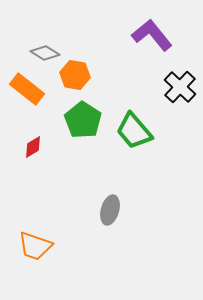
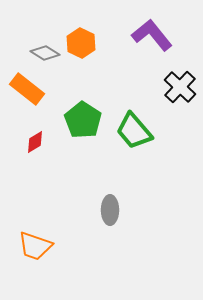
orange hexagon: moved 6 px right, 32 px up; rotated 16 degrees clockwise
red diamond: moved 2 px right, 5 px up
gray ellipse: rotated 16 degrees counterclockwise
